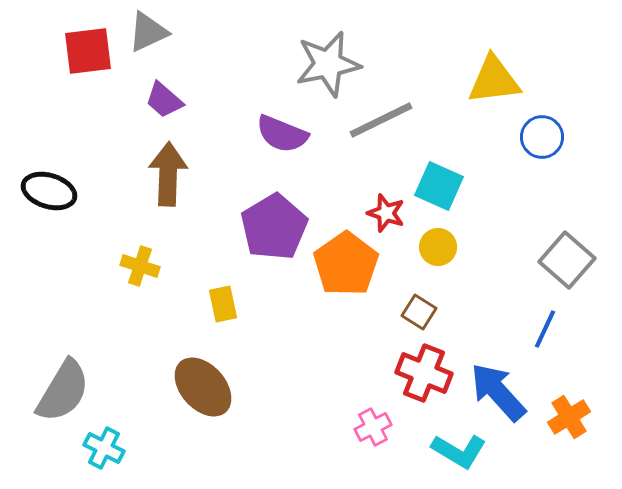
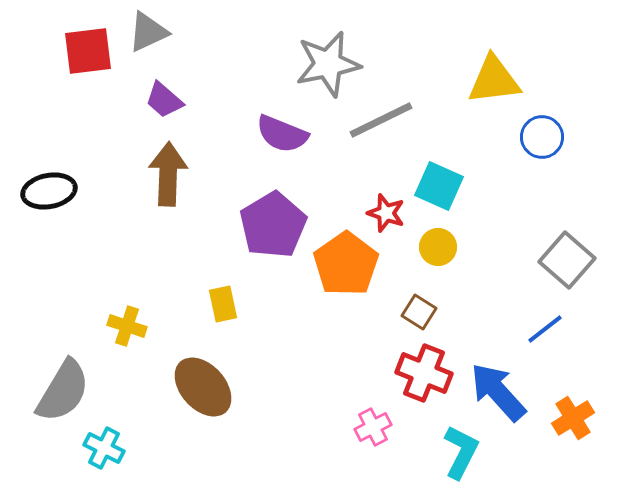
black ellipse: rotated 28 degrees counterclockwise
purple pentagon: moved 1 px left, 2 px up
yellow cross: moved 13 px left, 60 px down
blue line: rotated 27 degrees clockwise
orange cross: moved 4 px right, 1 px down
cyan L-shape: moved 2 px right, 1 px down; rotated 94 degrees counterclockwise
